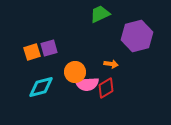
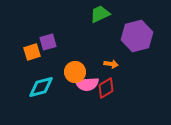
purple square: moved 1 px left, 6 px up
